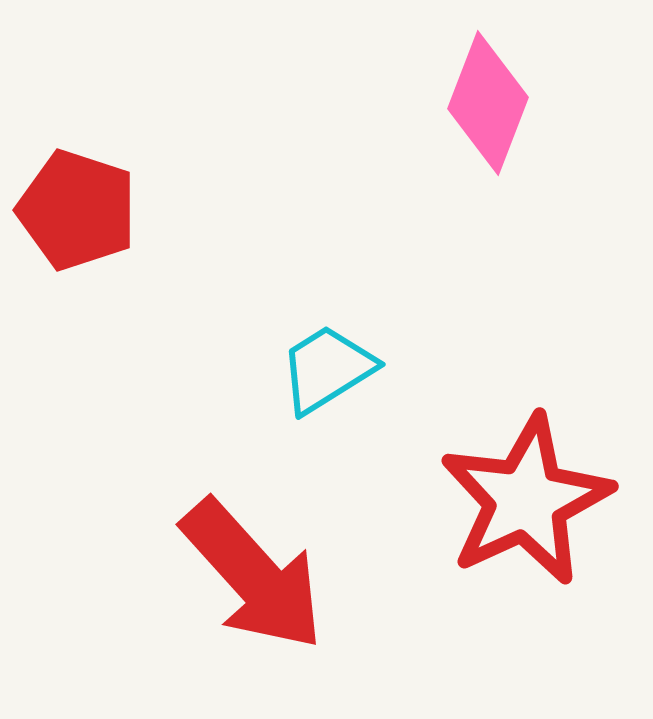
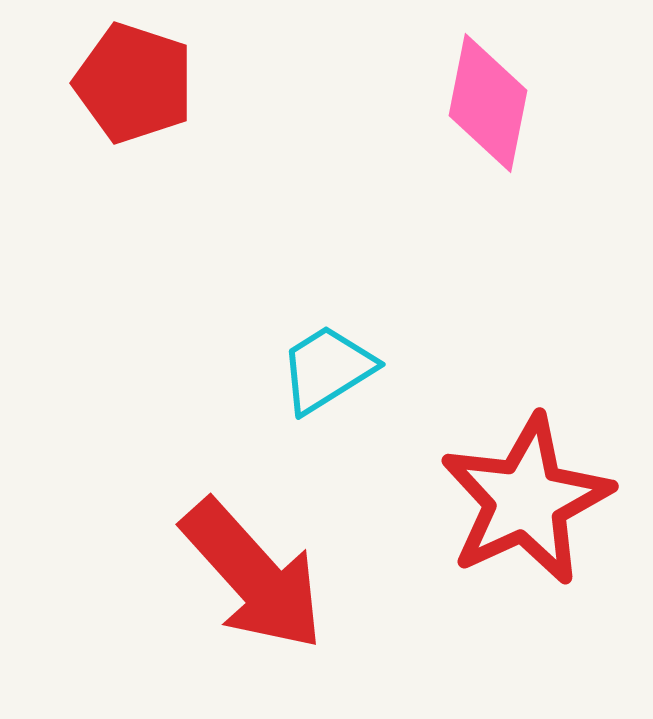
pink diamond: rotated 10 degrees counterclockwise
red pentagon: moved 57 px right, 127 px up
